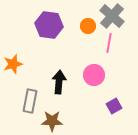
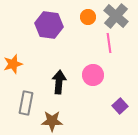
gray cross: moved 4 px right
orange circle: moved 9 px up
pink line: rotated 18 degrees counterclockwise
pink circle: moved 1 px left
gray rectangle: moved 4 px left, 2 px down
purple square: moved 6 px right; rotated 14 degrees counterclockwise
